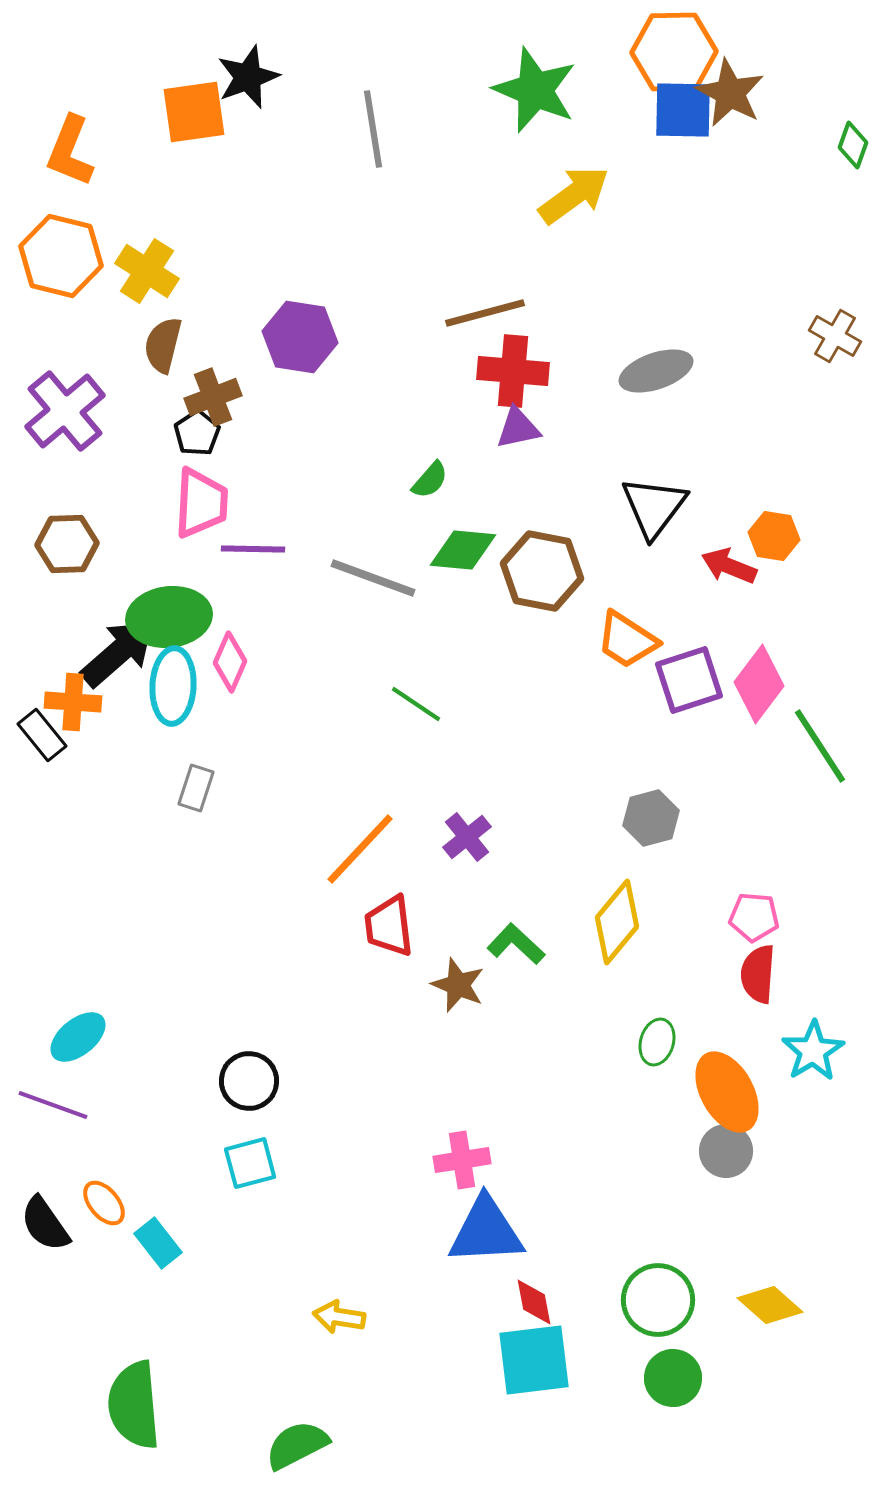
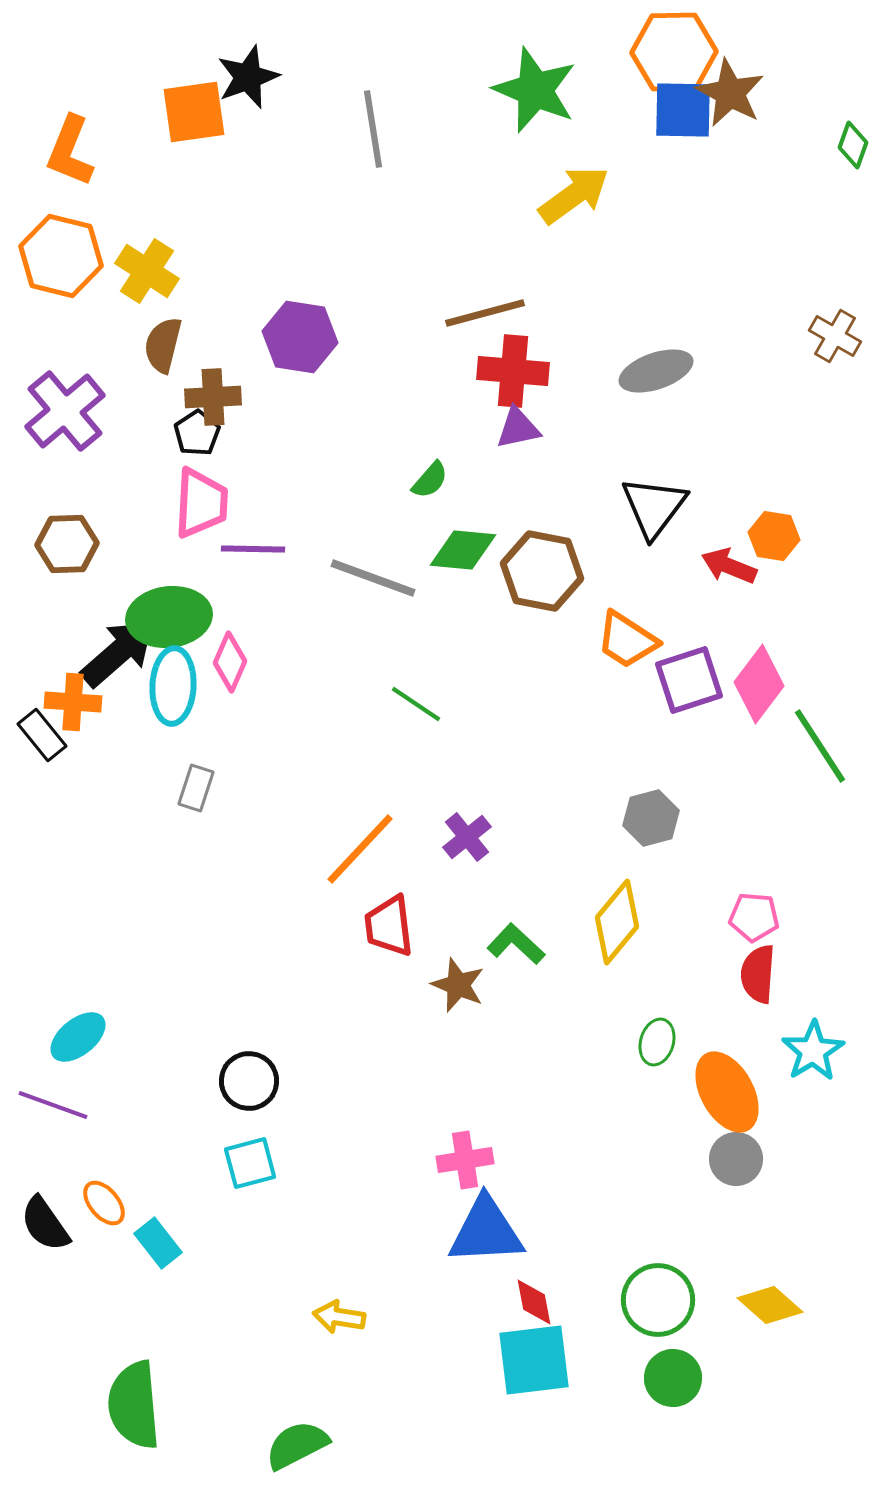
brown cross at (213, 397): rotated 18 degrees clockwise
gray circle at (726, 1151): moved 10 px right, 8 px down
pink cross at (462, 1160): moved 3 px right
